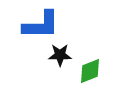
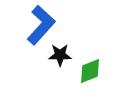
blue L-shape: rotated 48 degrees counterclockwise
